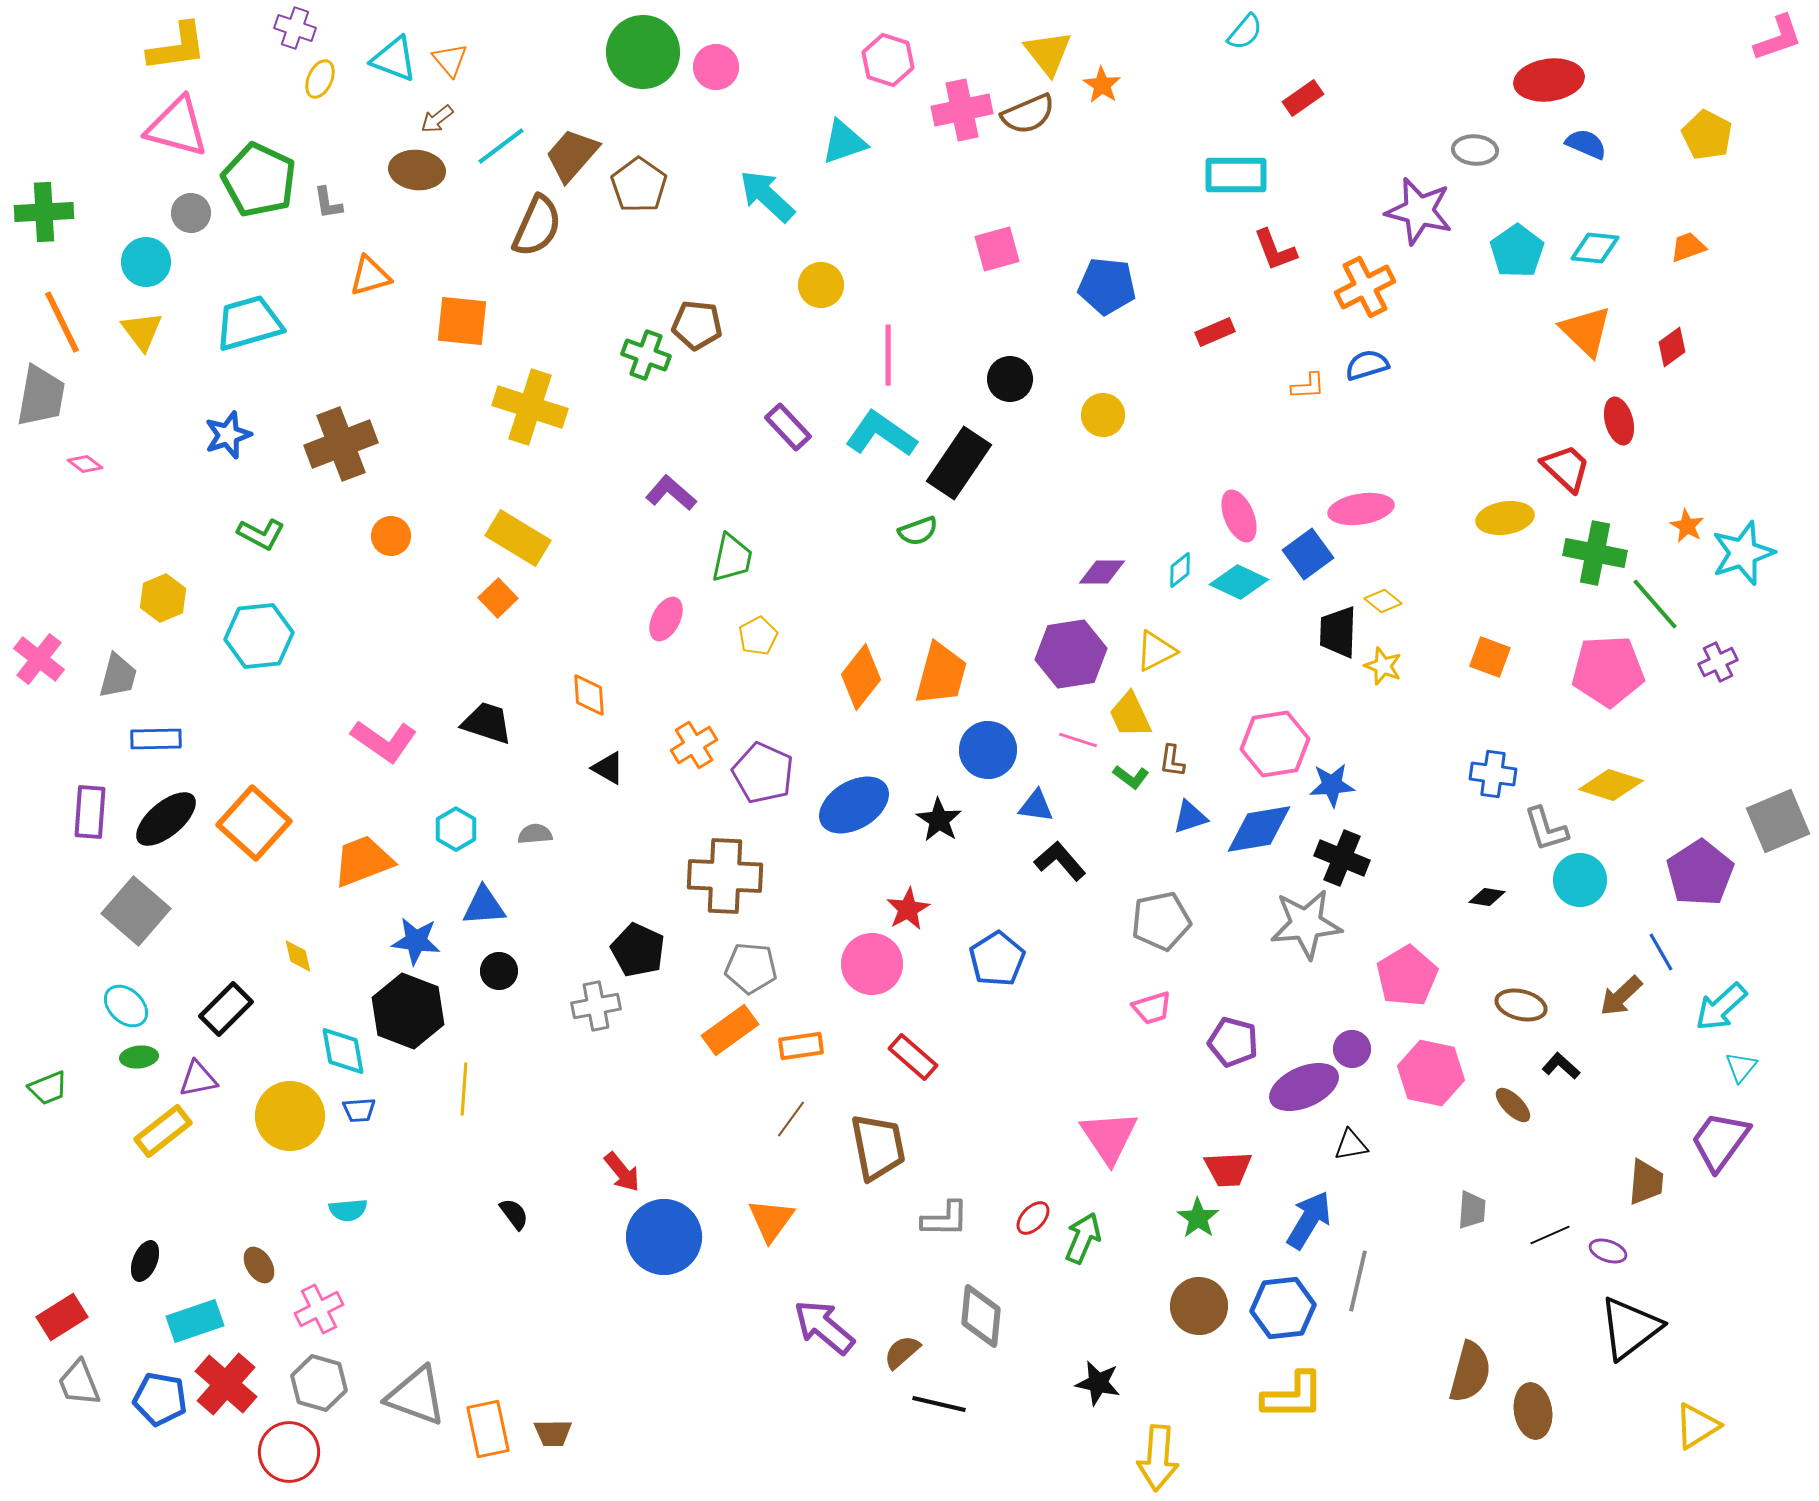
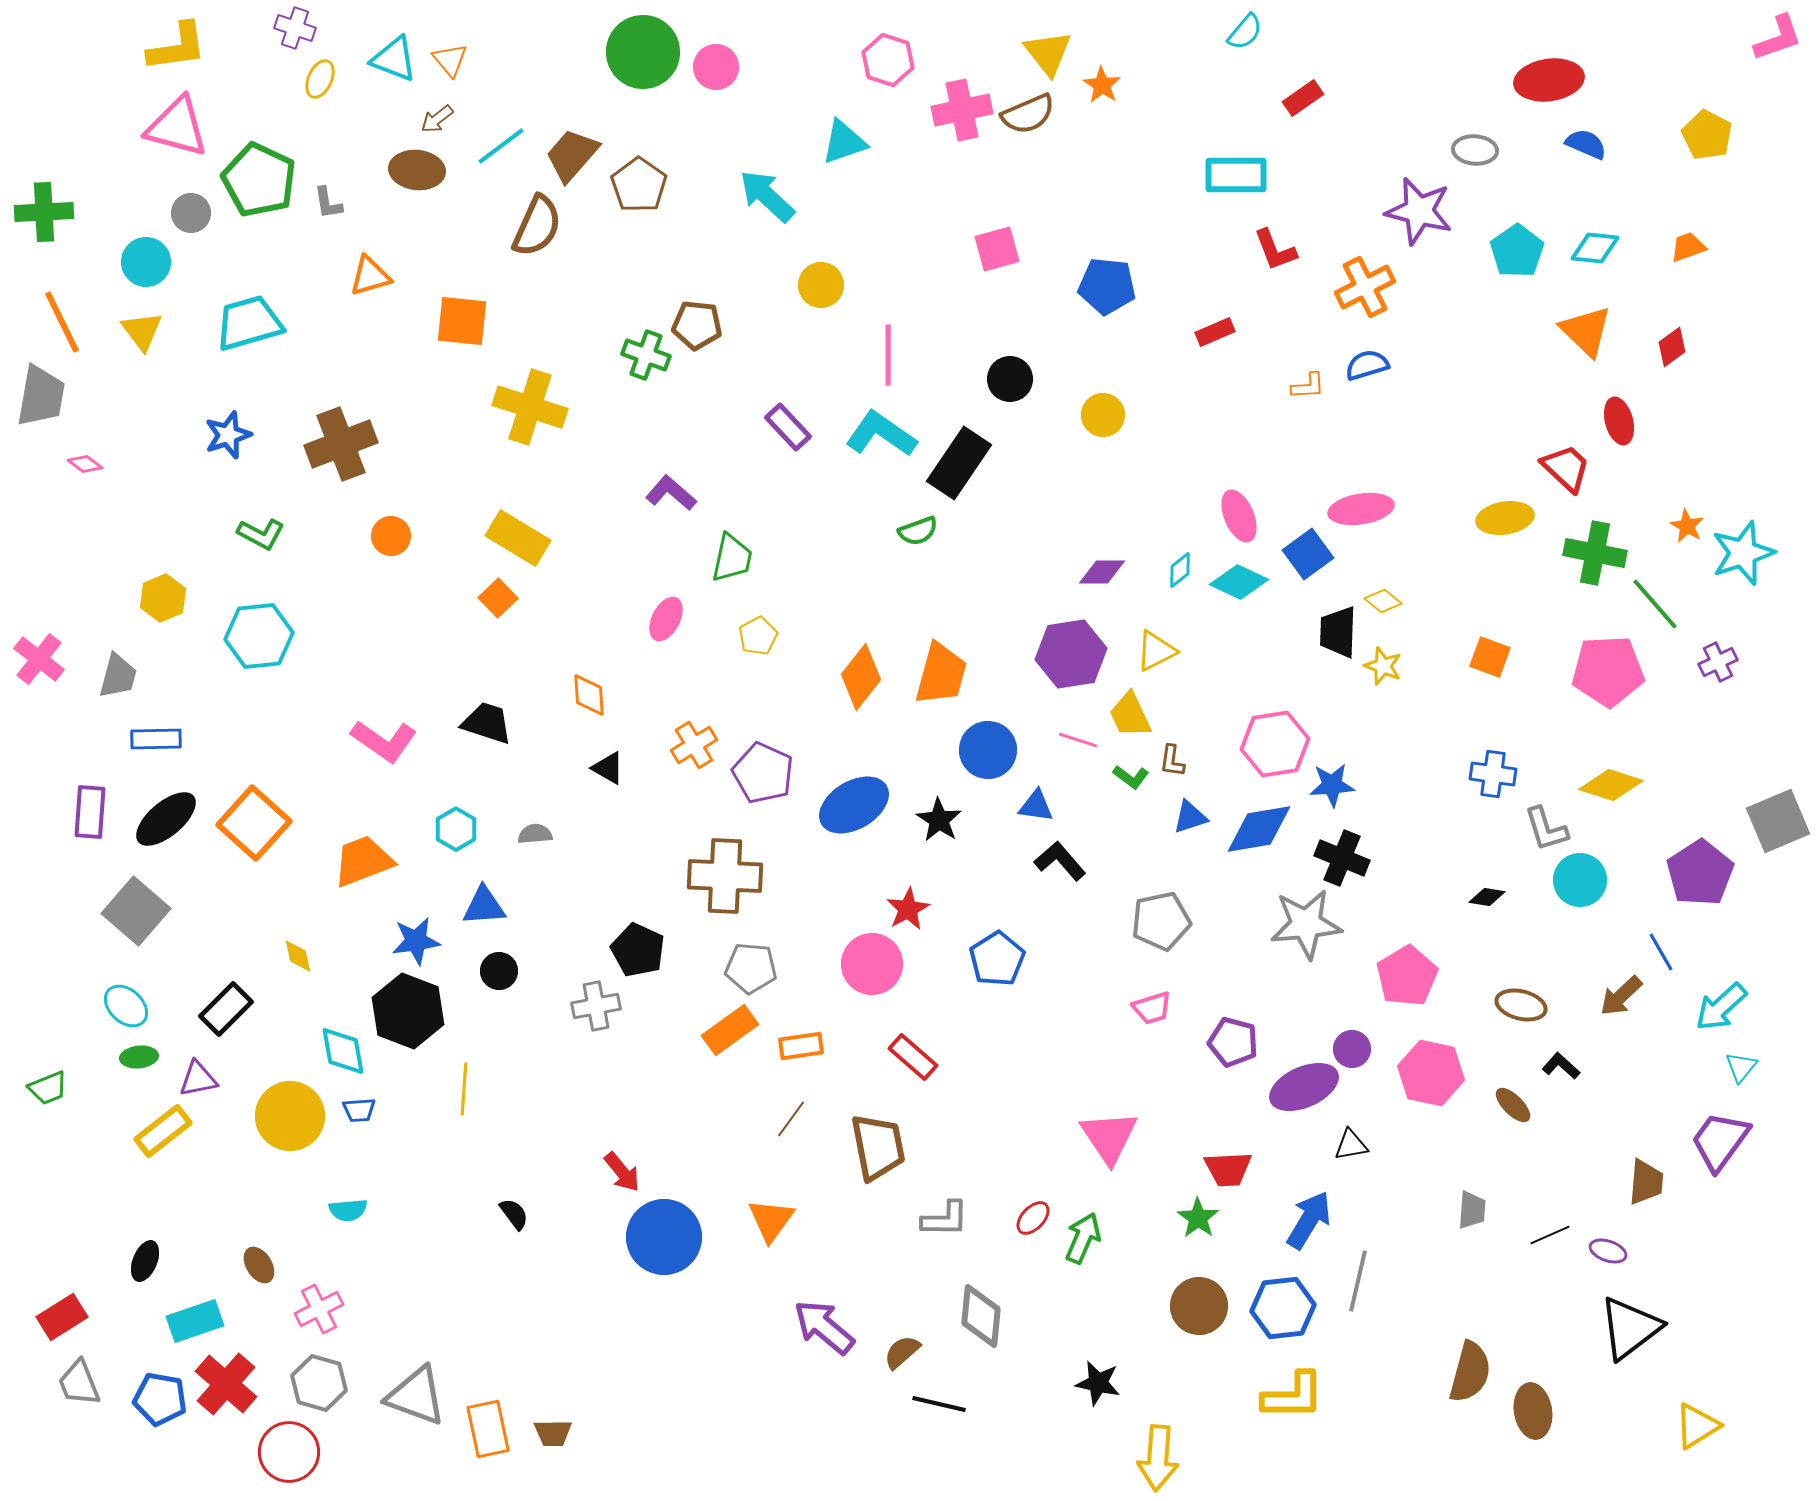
blue star at (416, 941): rotated 15 degrees counterclockwise
